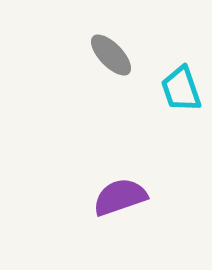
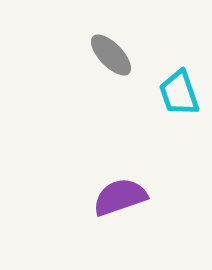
cyan trapezoid: moved 2 px left, 4 px down
